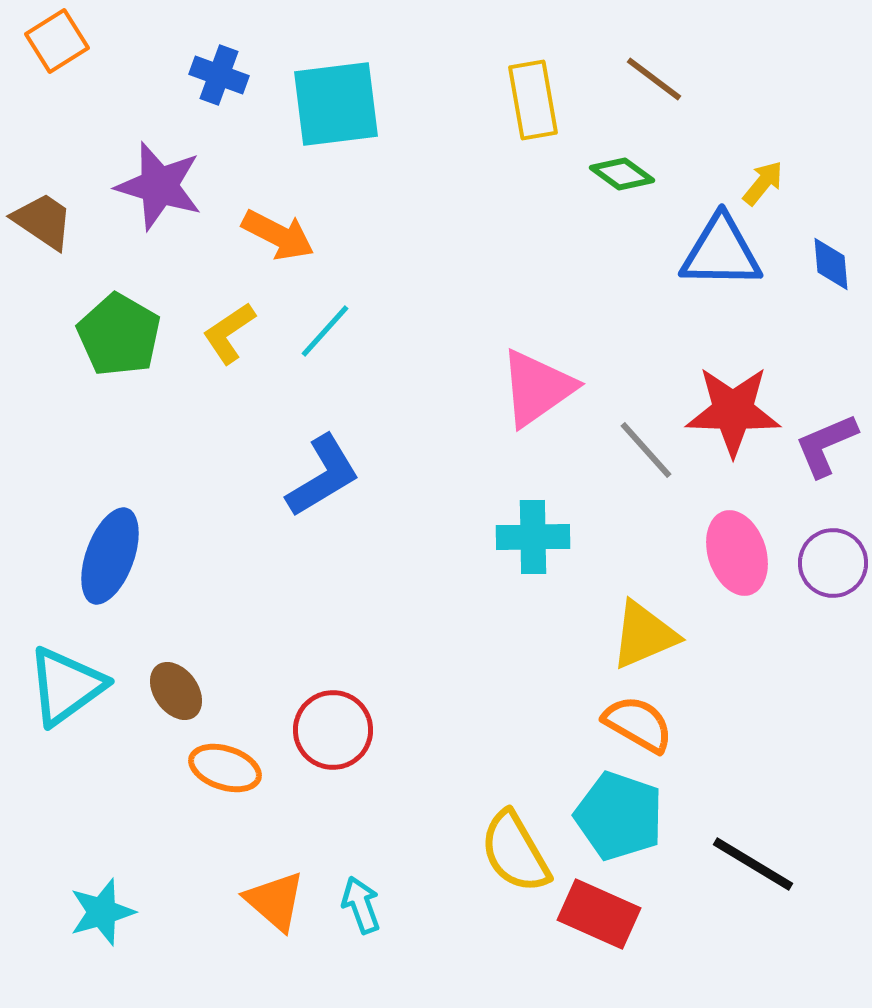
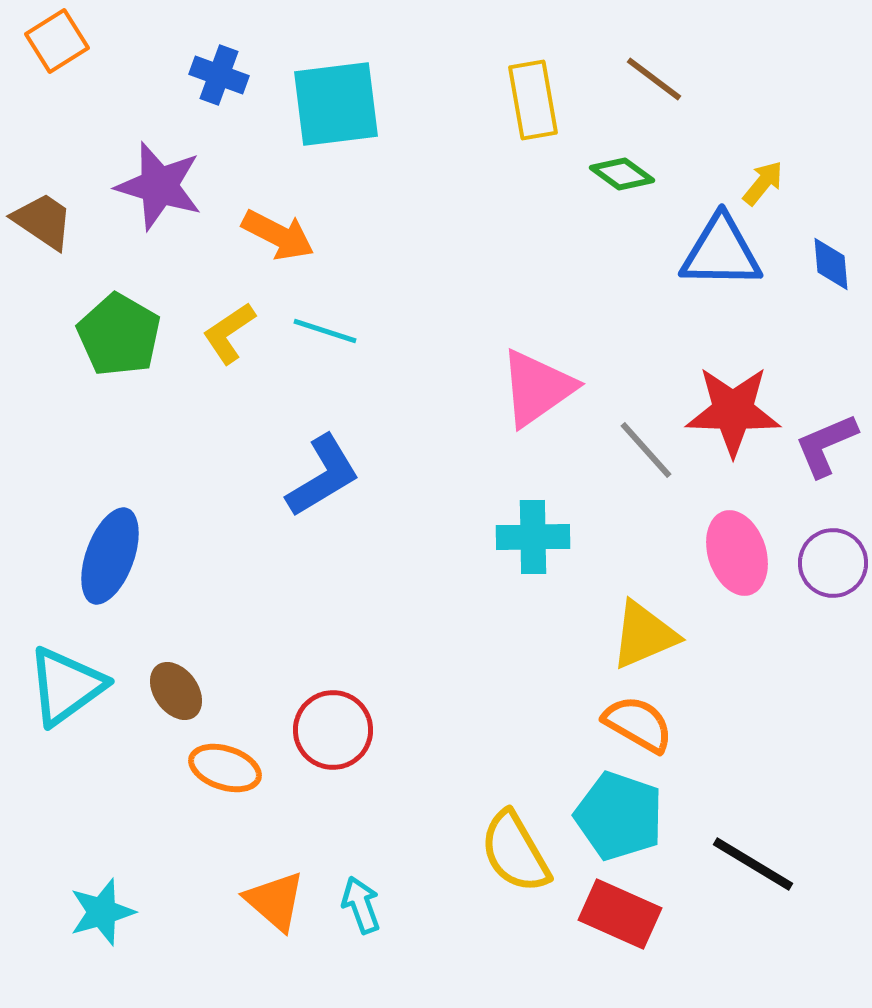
cyan line: rotated 66 degrees clockwise
red rectangle: moved 21 px right
